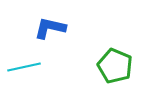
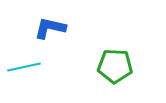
green pentagon: rotated 20 degrees counterclockwise
